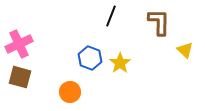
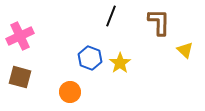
pink cross: moved 1 px right, 8 px up
